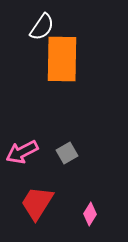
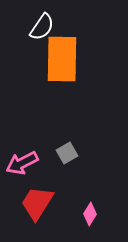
pink arrow: moved 11 px down
